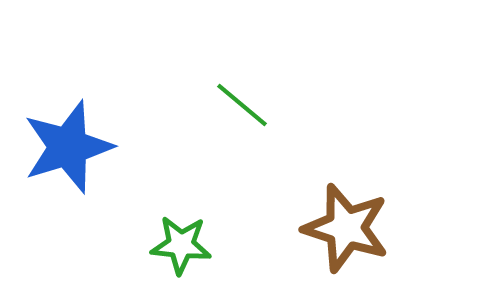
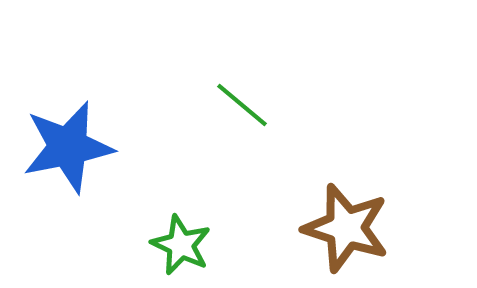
blue star: rotated 6 degrees clockwise
green star: rotated 20 degrees clockwise
